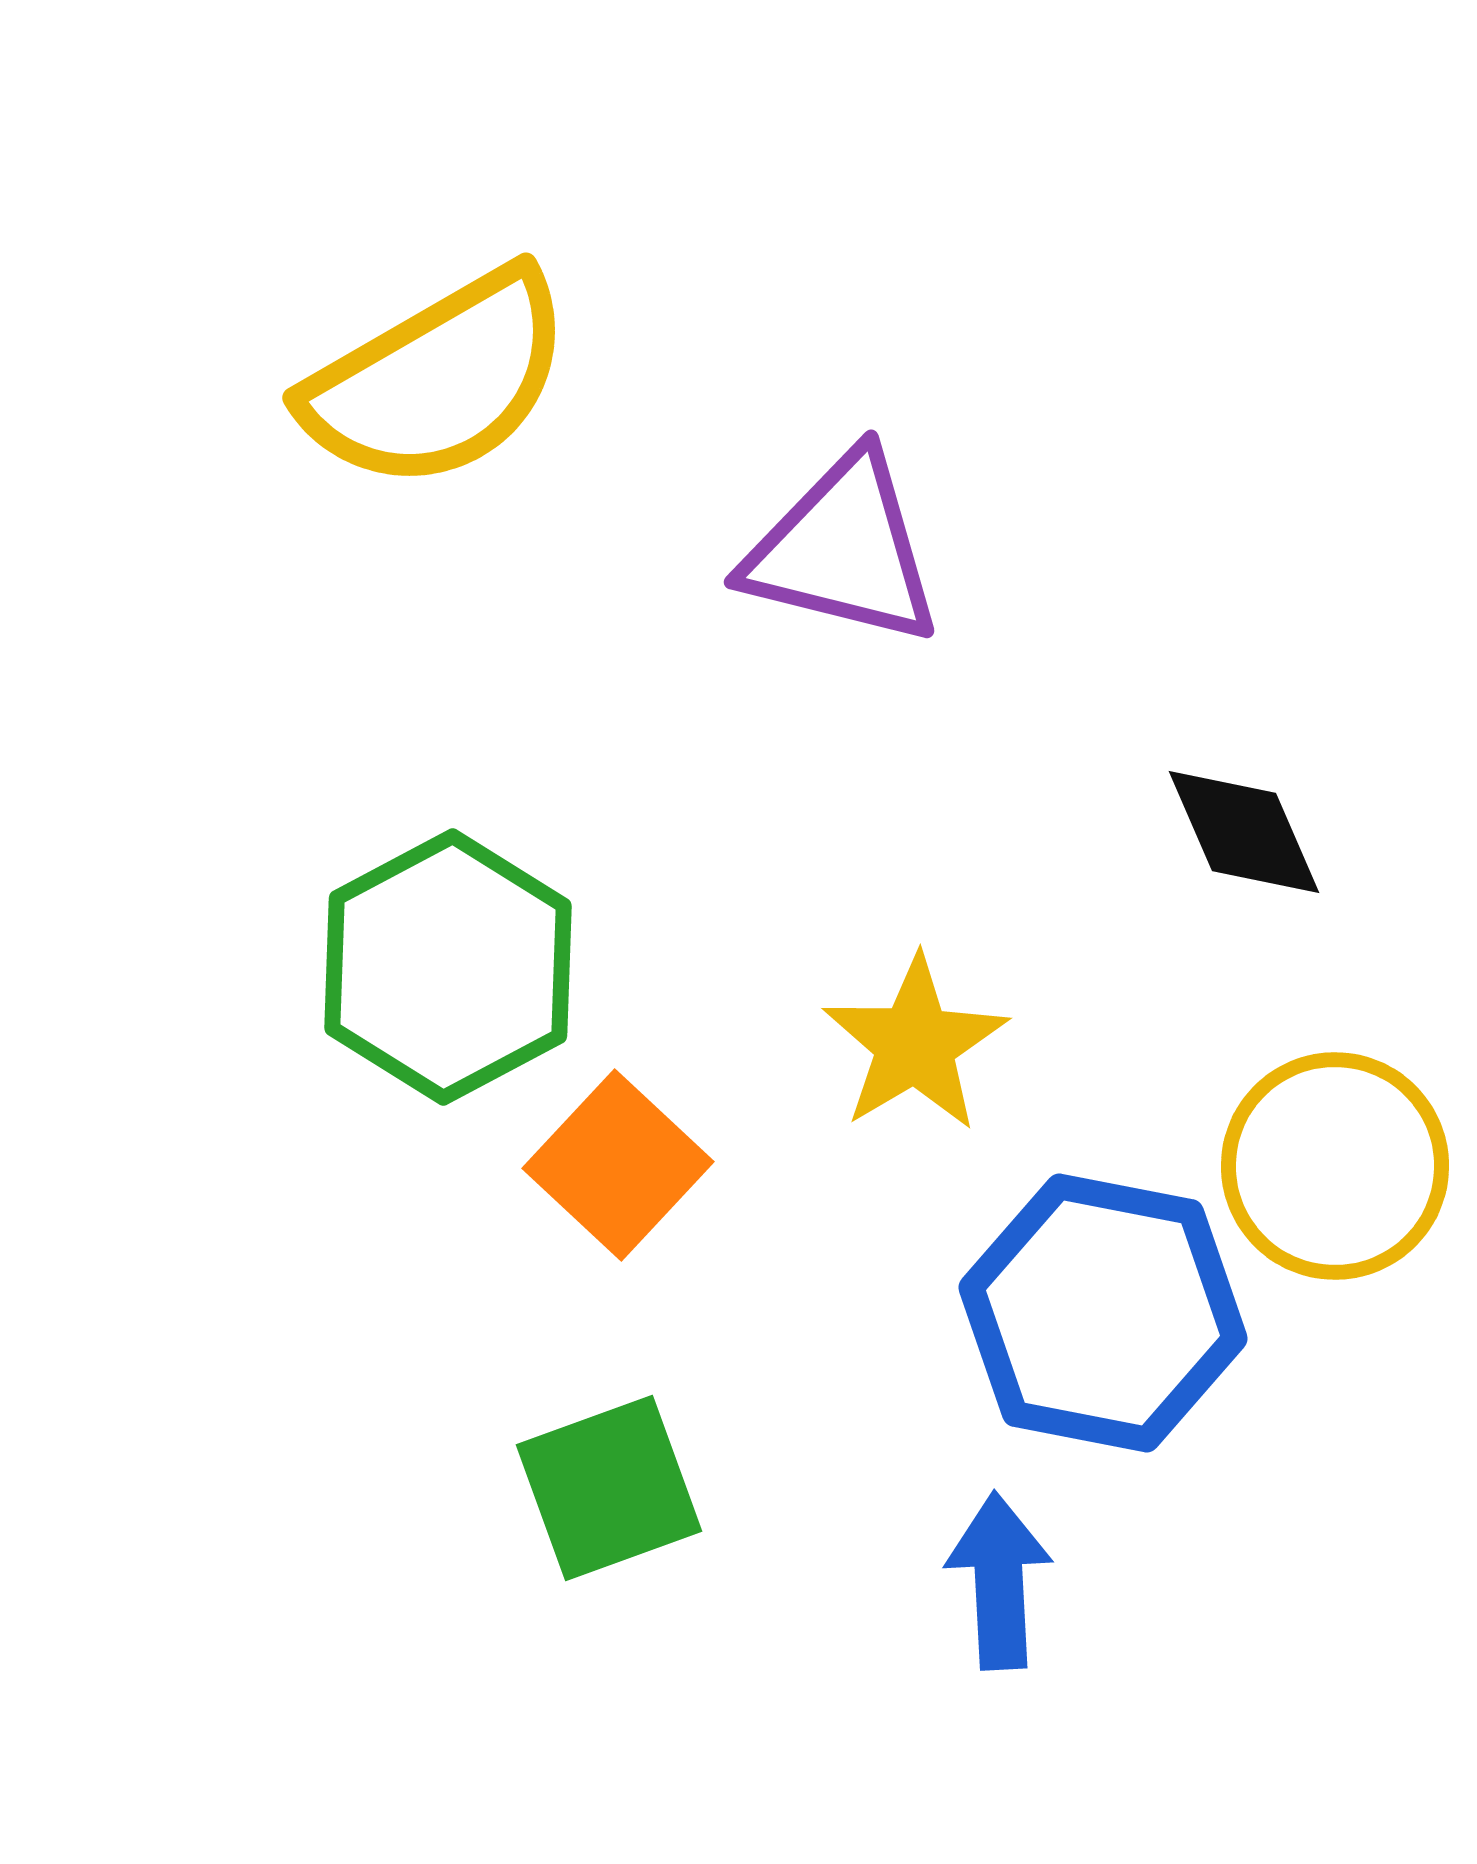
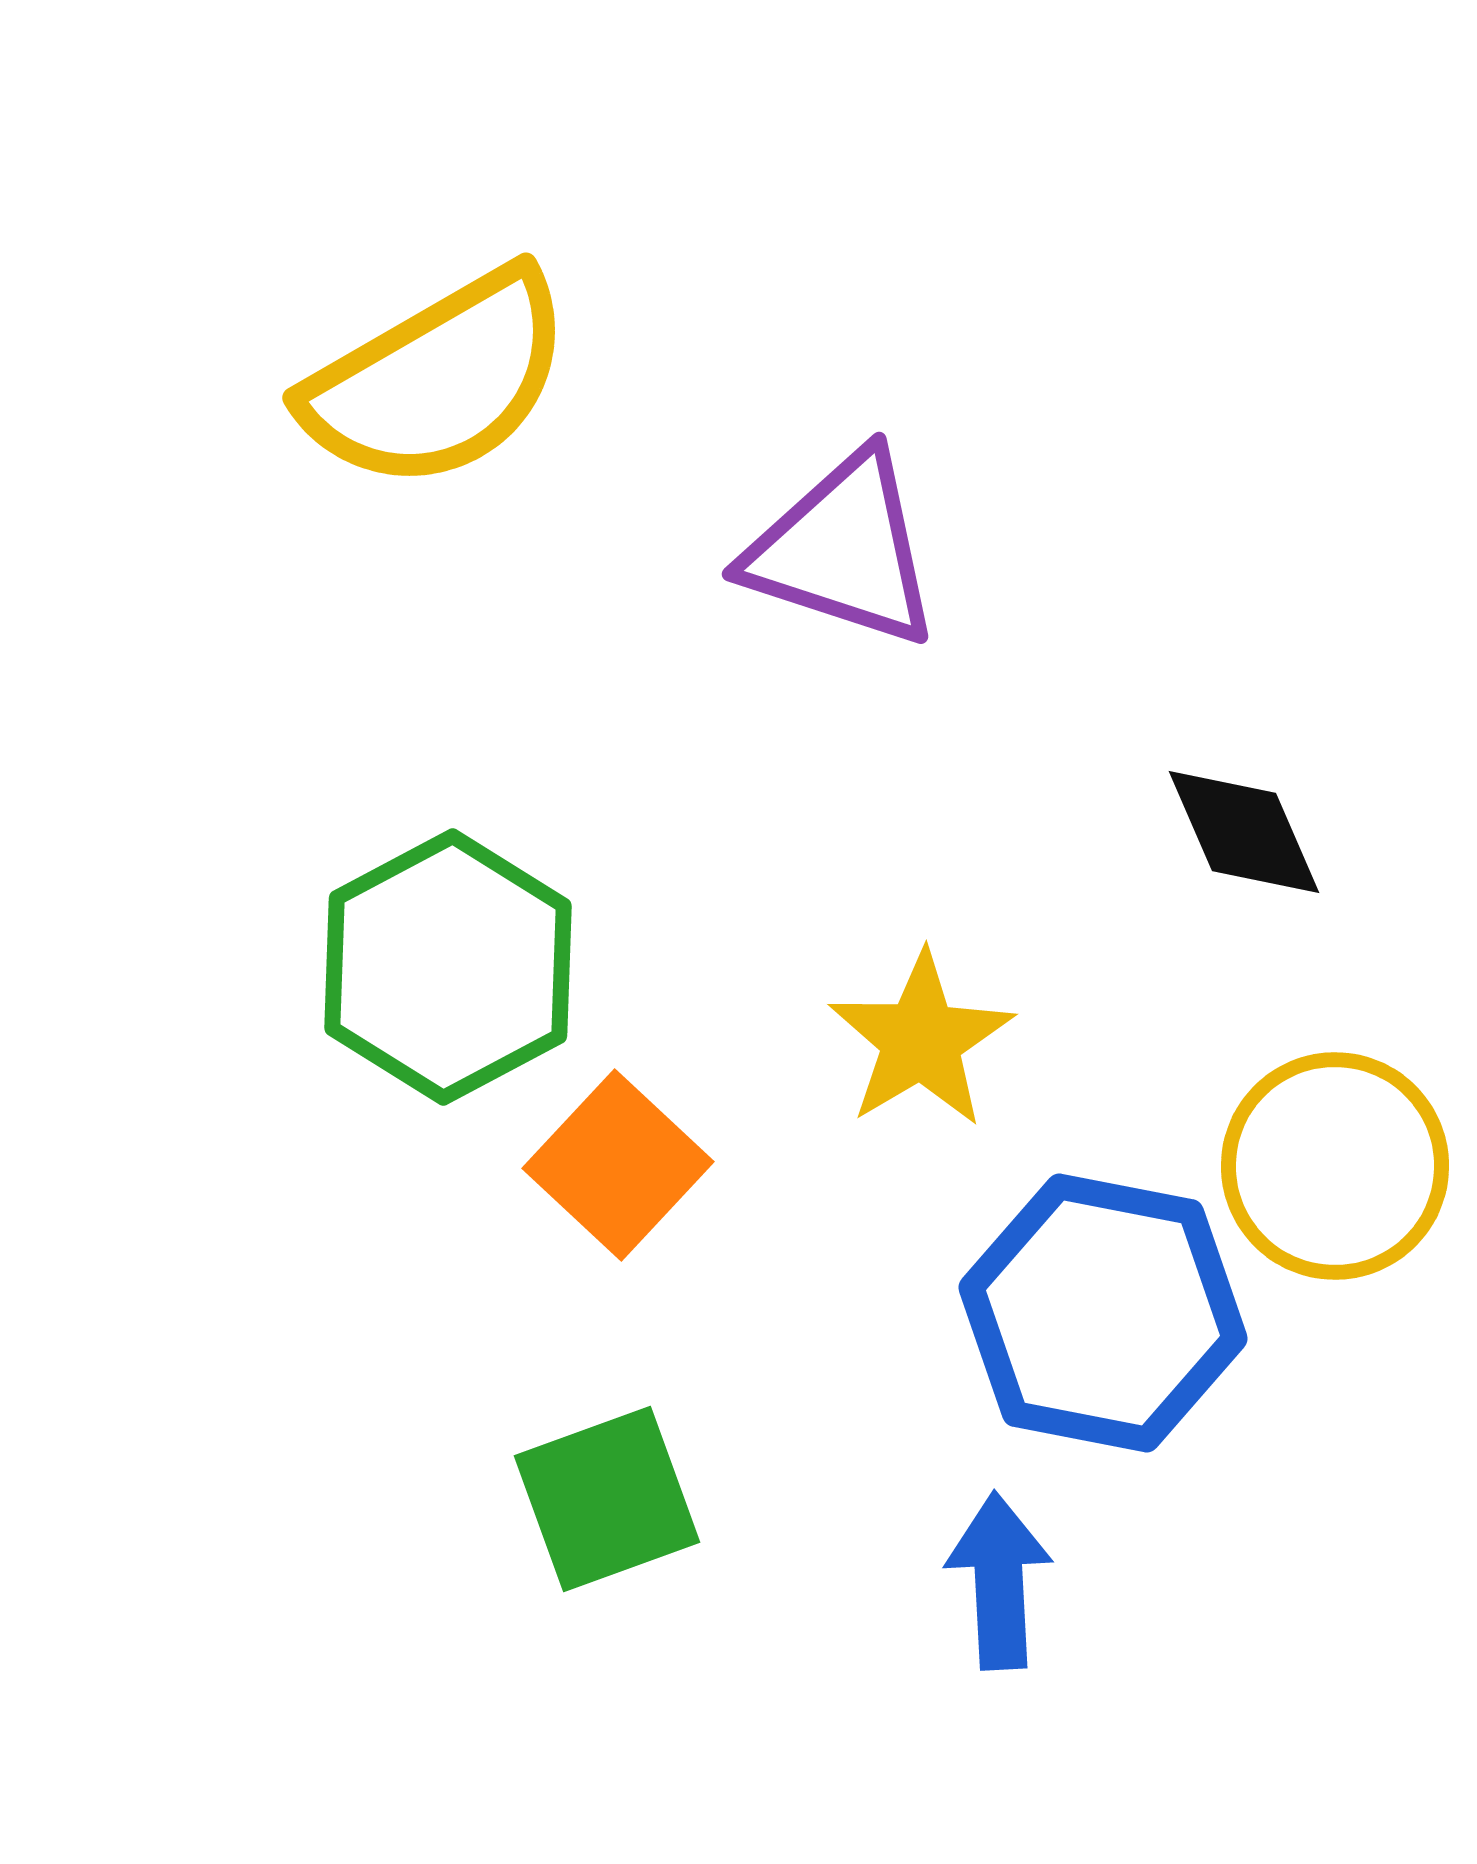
purple triangle: rotated 4 degrees clockwise
yellow star: moved 6 px right, 4 px up
green square: moved 2 px left, 11 px down
